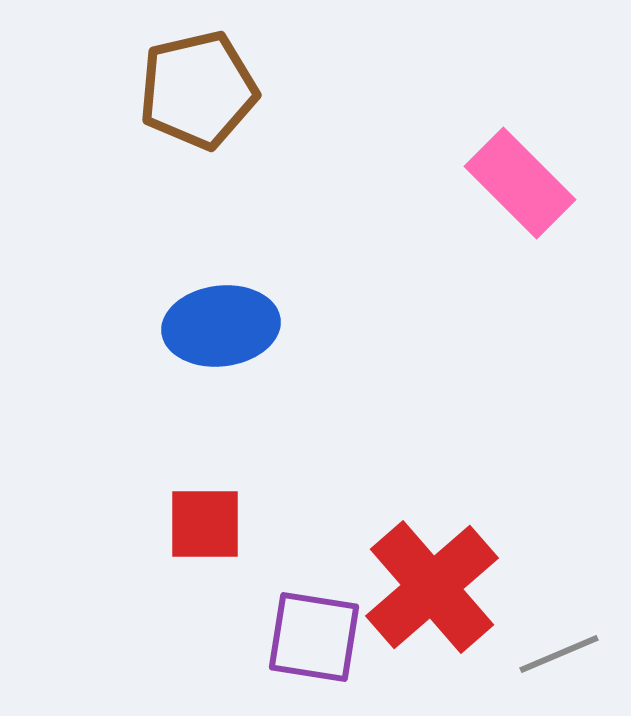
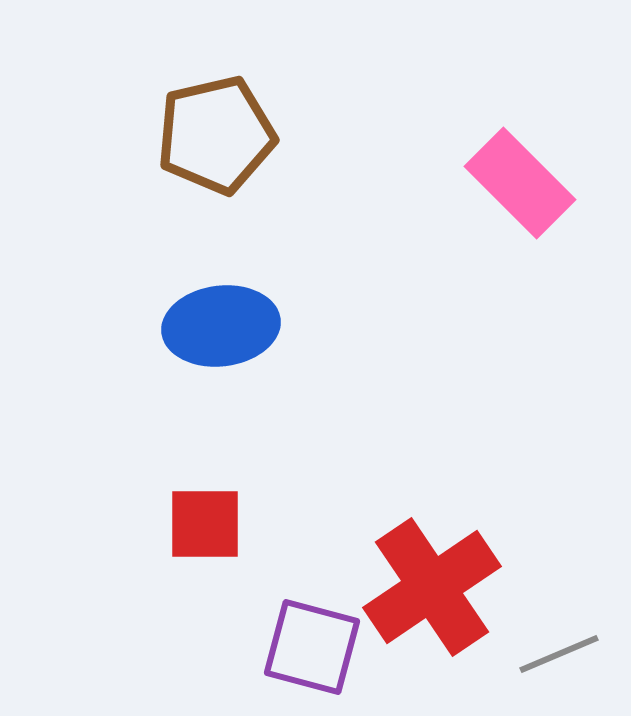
brown pentagon: moved 18 px right, 45 px down
red cross: rotated 7 degrees clockwise
purple square: moved 2 px left, 10 px down; rotated 6 degrees clockwise
